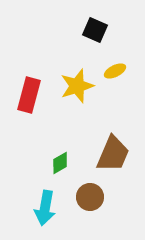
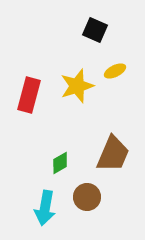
brown circle: moved 3 px left
